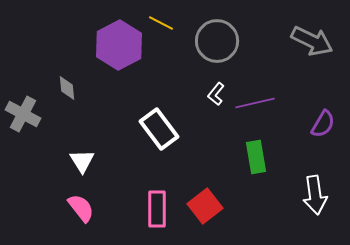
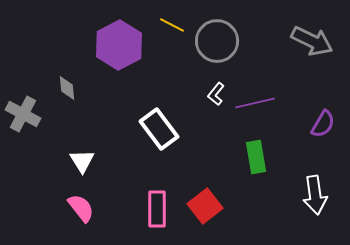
yellow line: moved 11 px right, 2 px down
